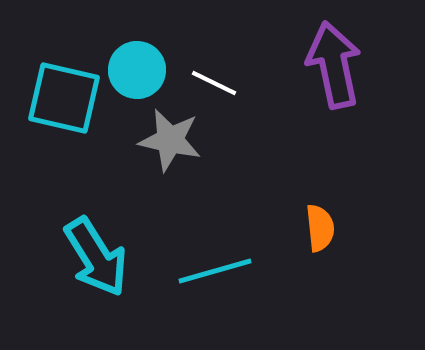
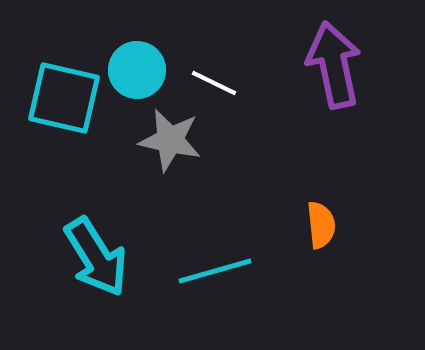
orange semicircle: moved 1 px right, 3 px up
